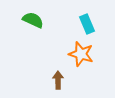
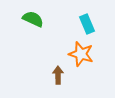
green semicircle: moved 1 px up
brown arrow: moved 5 px up
